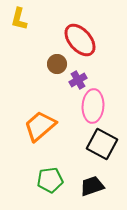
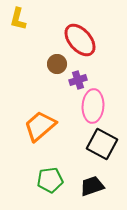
yellow L-shape: moved 1 px left
purple cross: rotated 12 degrees clockwise
